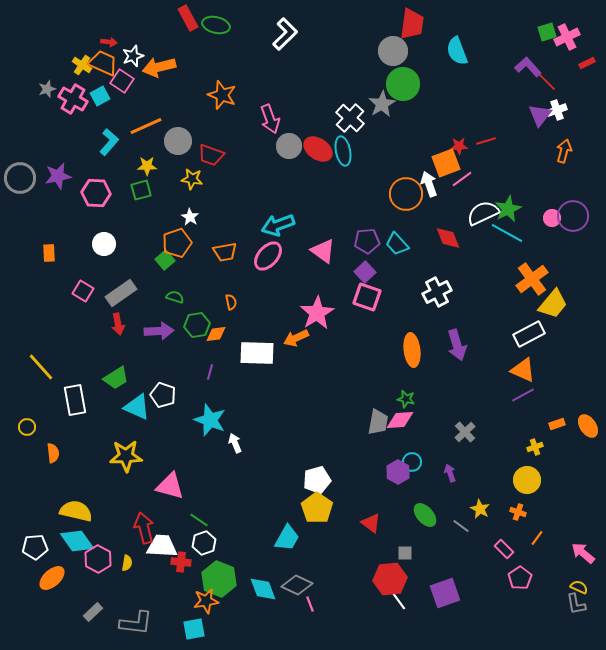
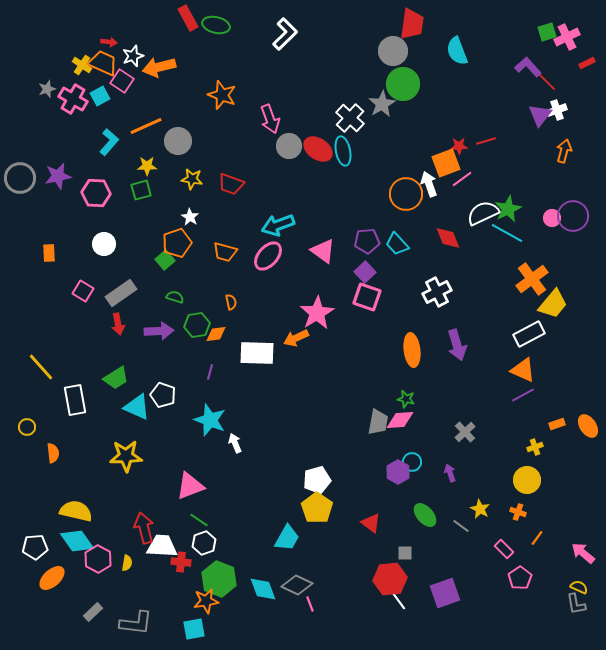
red trapezoid at (211, 155): moved 20 px right, 29 px down
orange trapezoid at (225, 252): rotated 25 degrees clockwise
pink triangle at (170, 486): moved 20 px right; rotated 36 degrees counterclockwise
